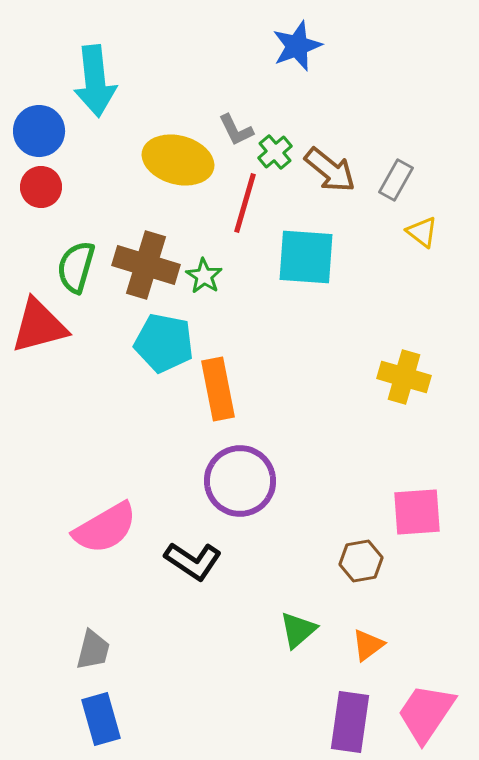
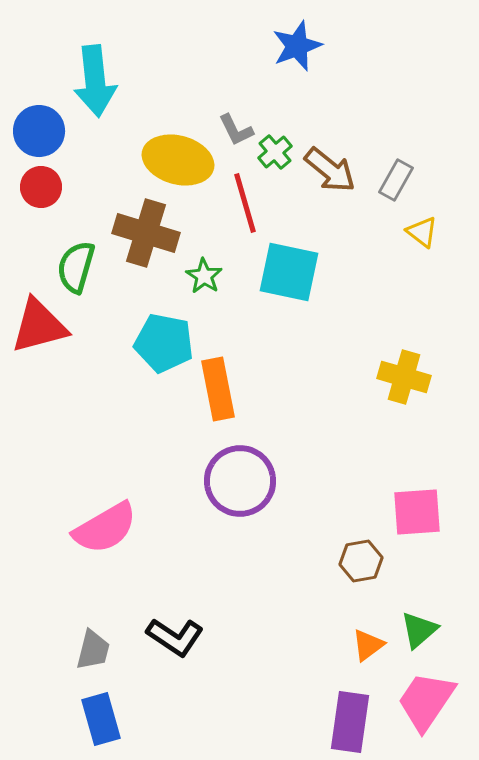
red line: rotated 32 degrees counterclockwise
cyan square: moved 17 px left, 15 px down; rotated 8 degrees clockwise
brown cross: moved 32 px up
black L-shape: moved 18 px left, 76 px down
green triangle: moved 121 px right
pink trapezoid: moved 12 px up
